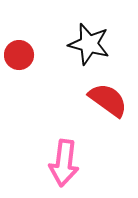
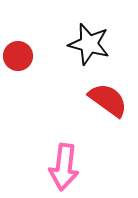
red circle: moved 1 px left, 1 px down
pink arrow: moved 4 px down
